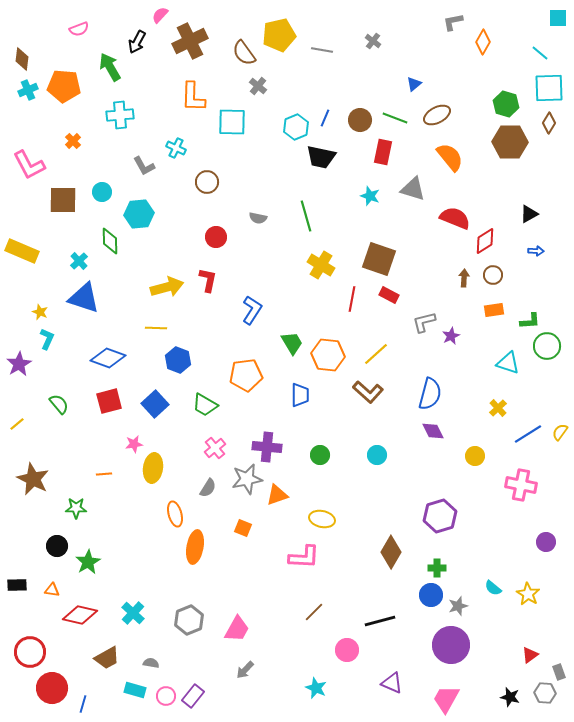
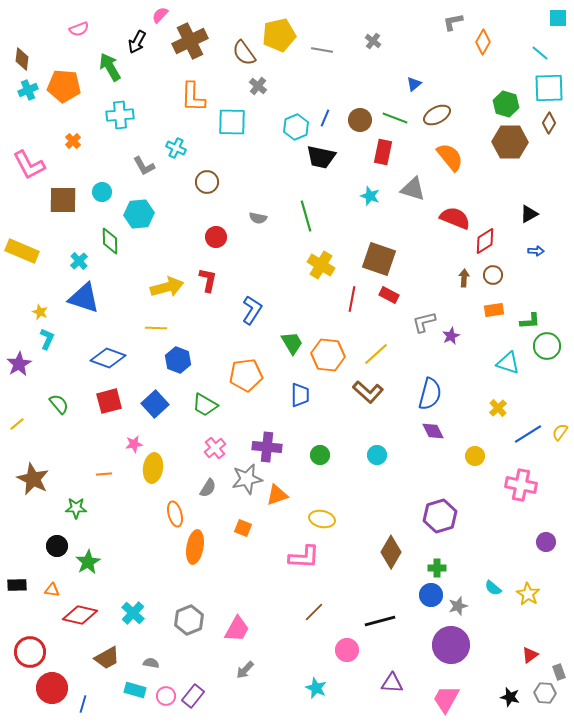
purple triangle at (392, 683): rotated 20 degrees counterclockwise
